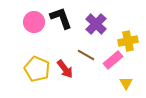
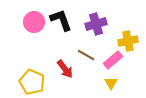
black L-shape: moved 2 px down
purple cross: rotated 30 degrees clockwise
yellow pentagon: moved 5 px left, 13 px down
yellow triangle: moved 15 px left
